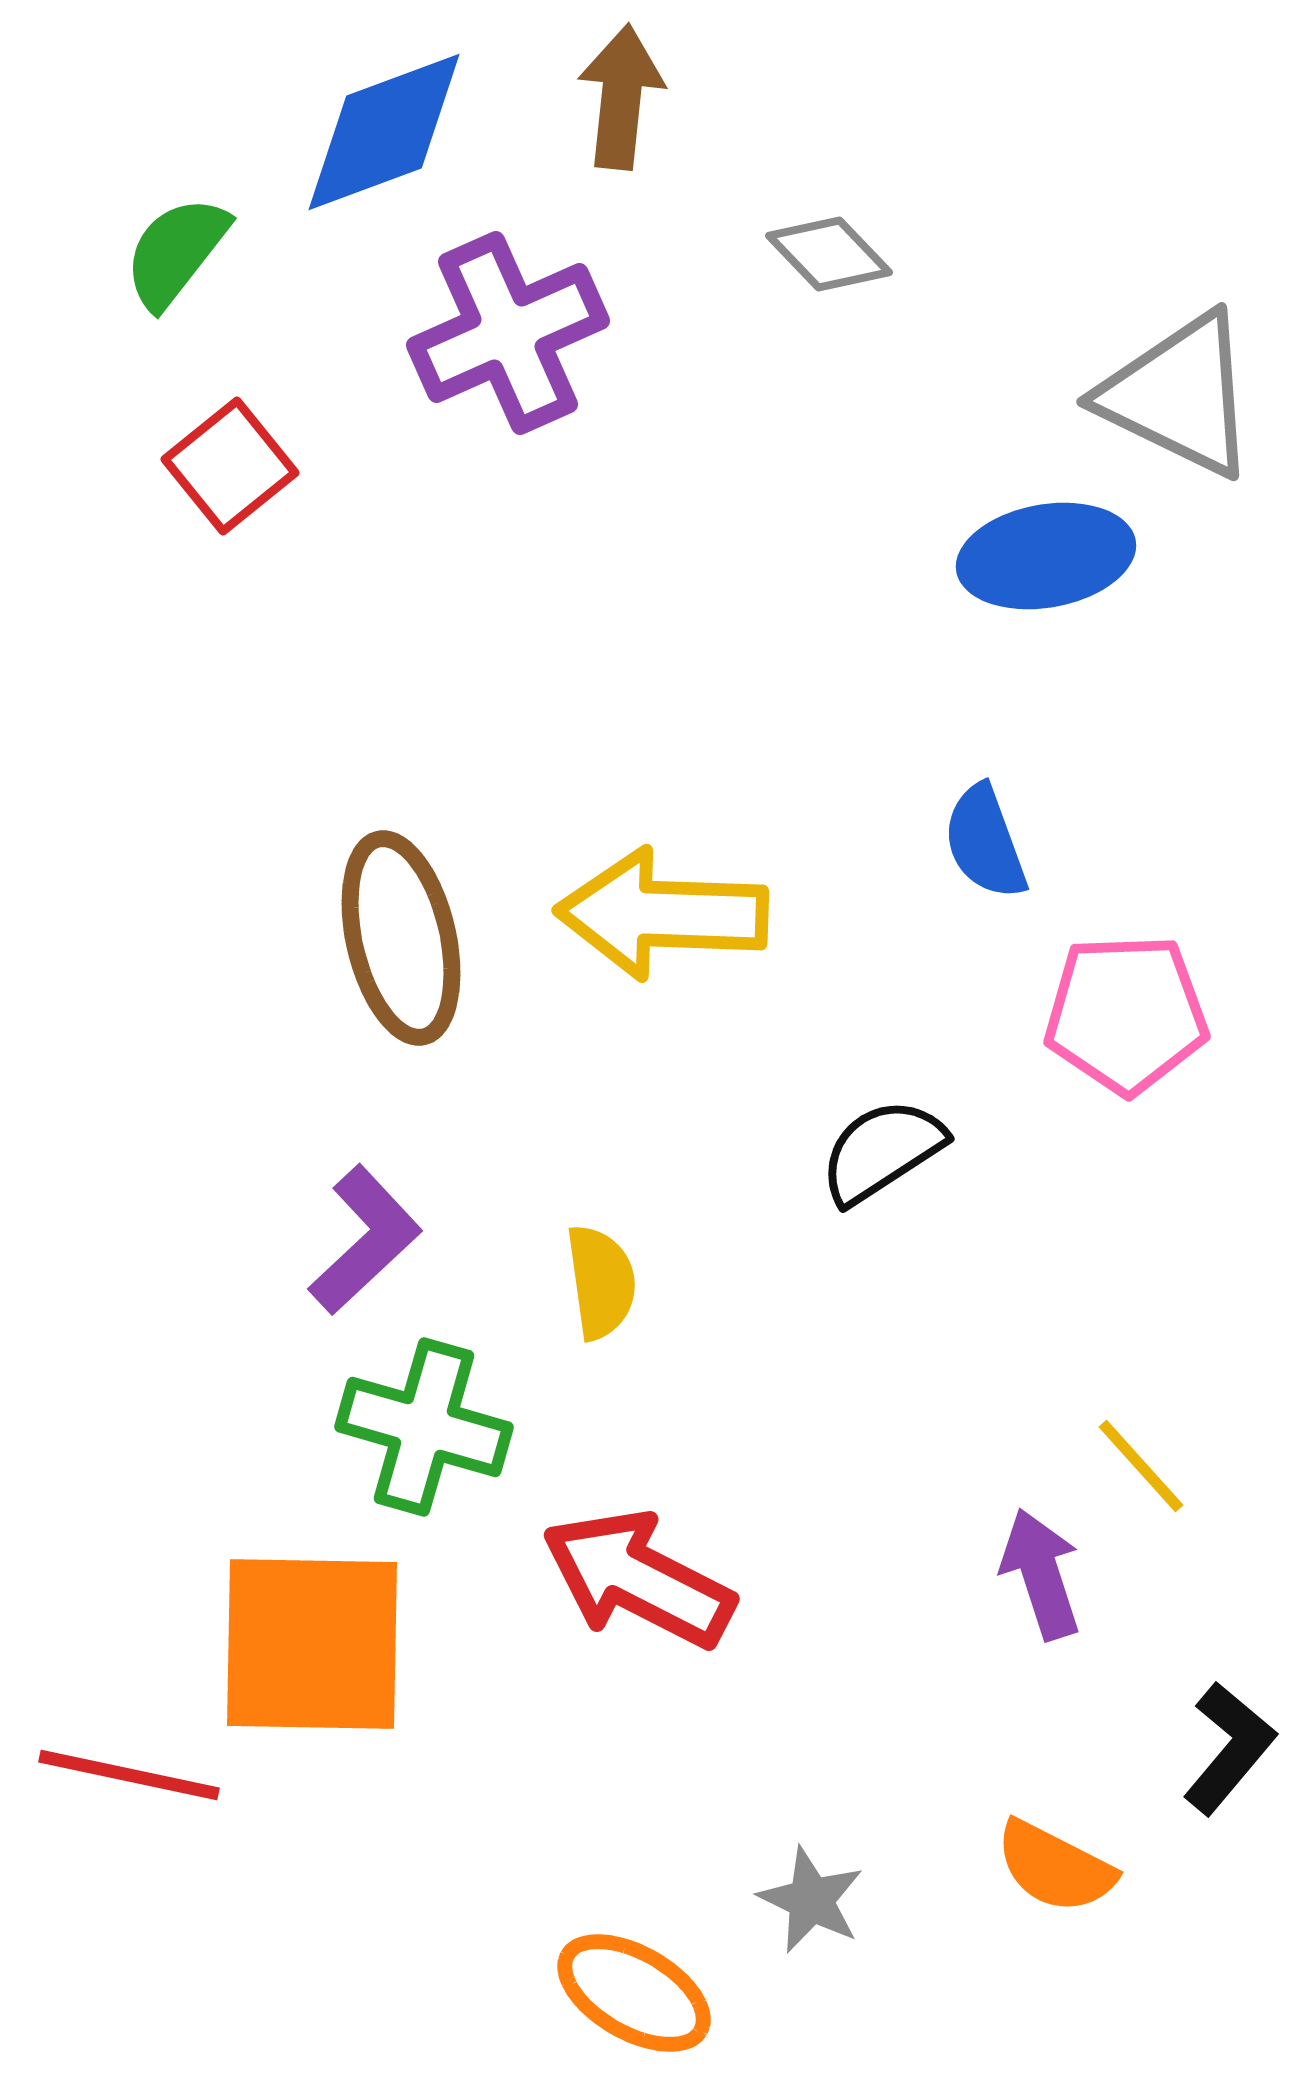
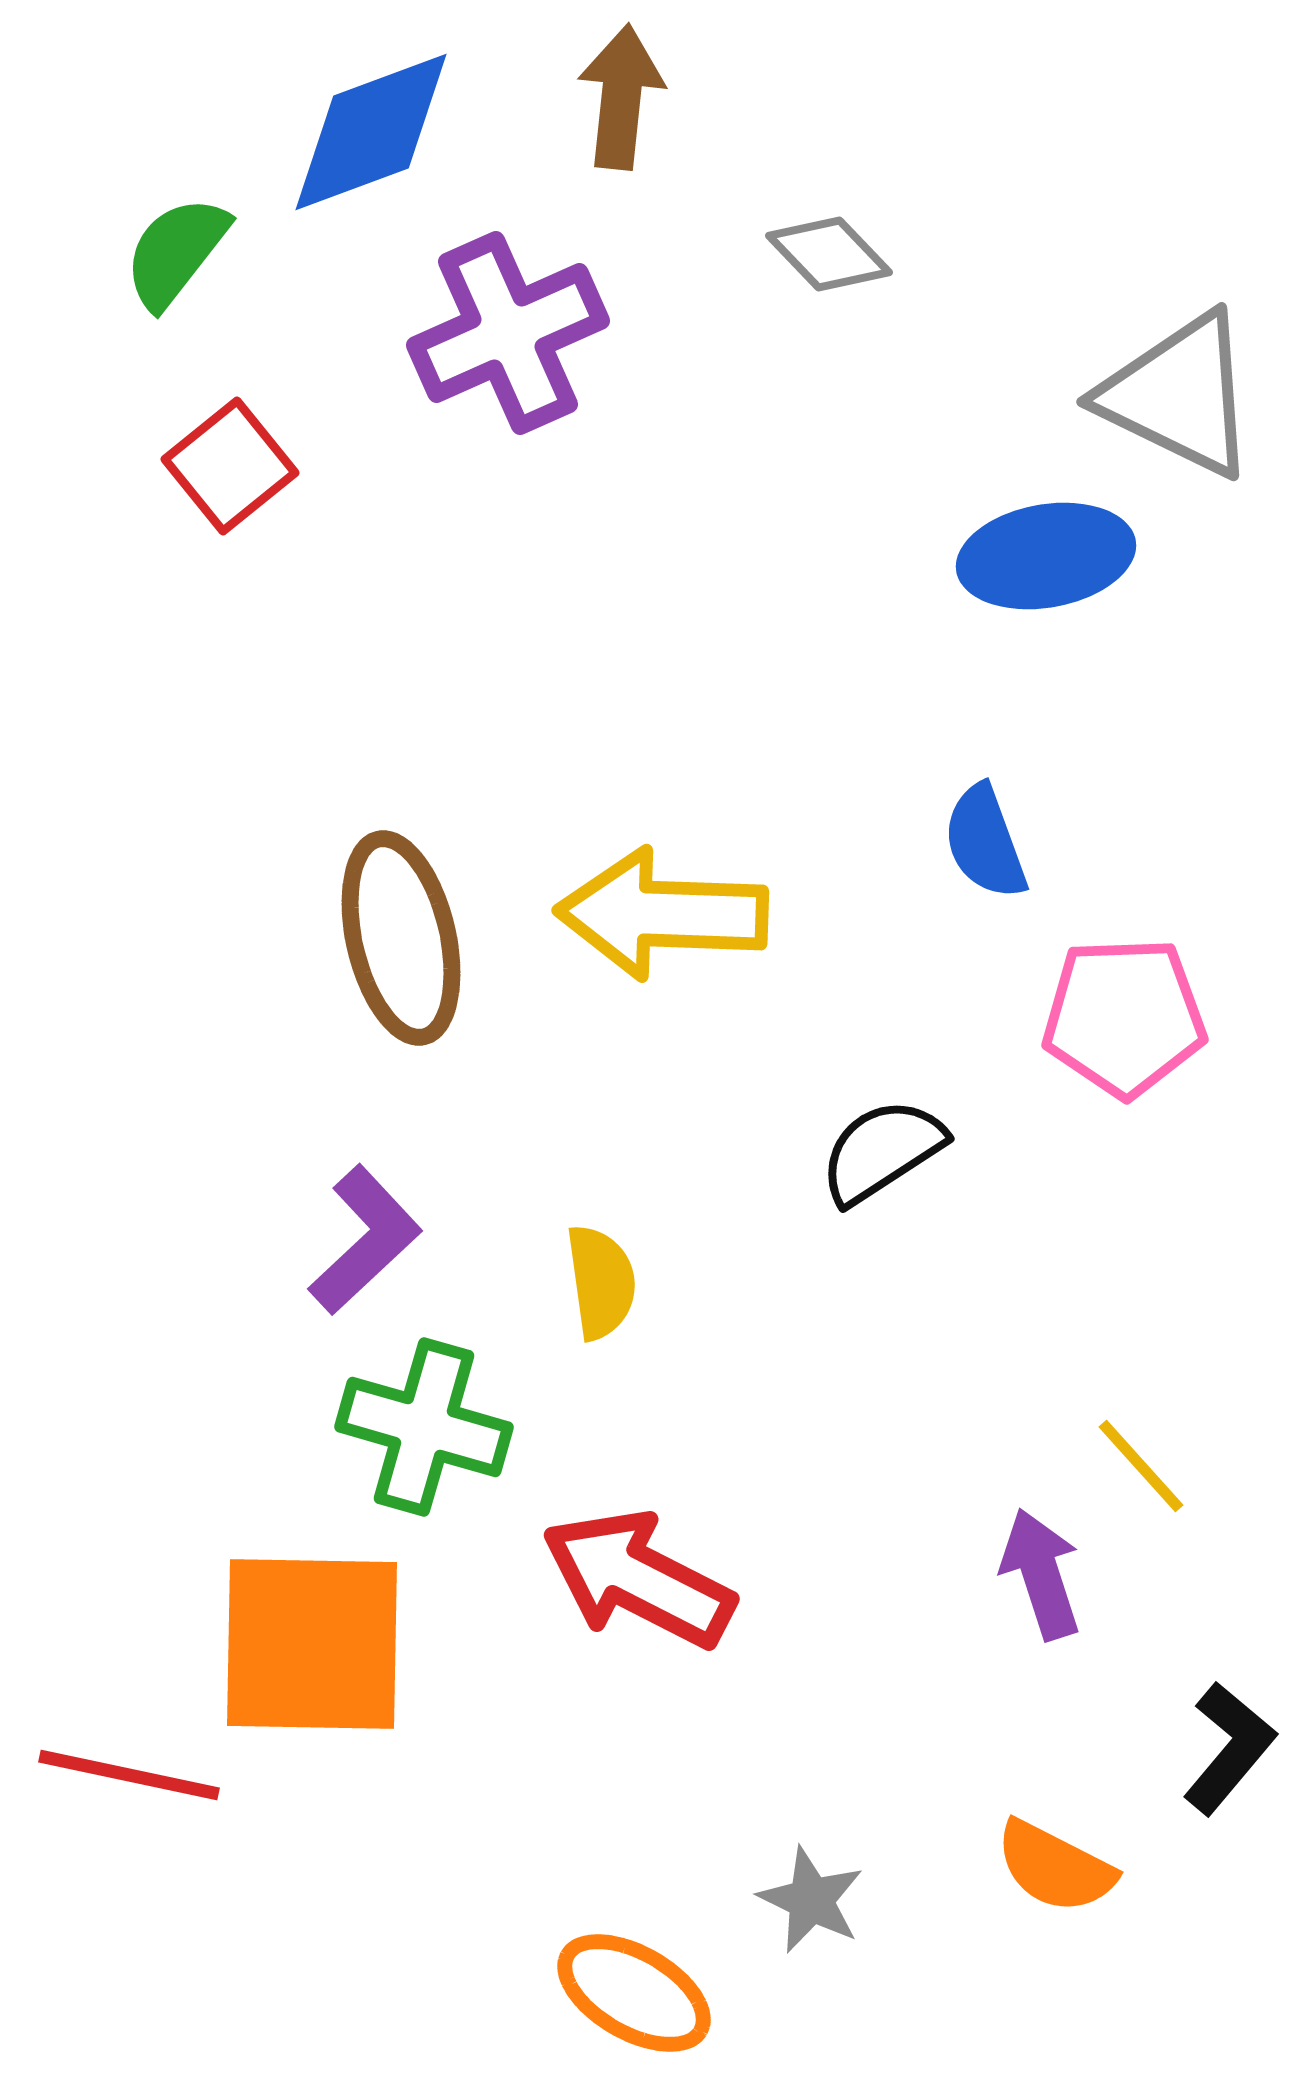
blue diamond: moved 13 px left
pink pentagon: moved 2 px left, 3 px down
